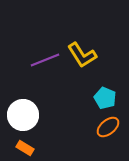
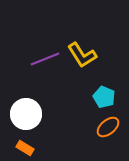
purple line: moved 1 px up
cyan pentagon: moved 1 px left, 1 px up
white circle: moved 3 px right, 1 px up
